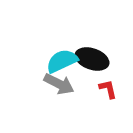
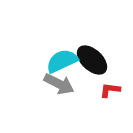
black ellipse: moved 1 px down; rotated 24 degrees clockwise
red L-shape: moved 2 px right, 1 px down; rotated 70 degrees counterclockwise
